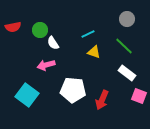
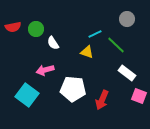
green circle: moved 4 px left, 1 px up
cyan line: moved 7 px right
green line: moved 8 px left, 1 px up
yellow triangle: moved 7 px left
pink arrow: moved 1 px left, 5 px down
white pentagon: moved 1 px up
